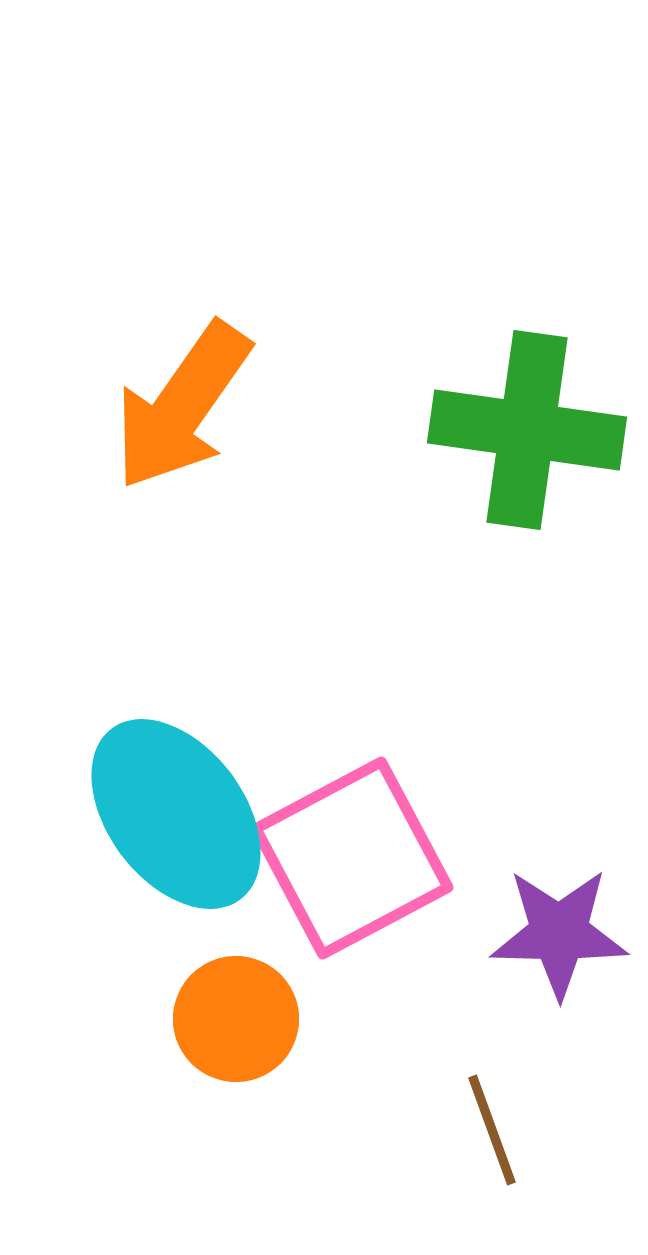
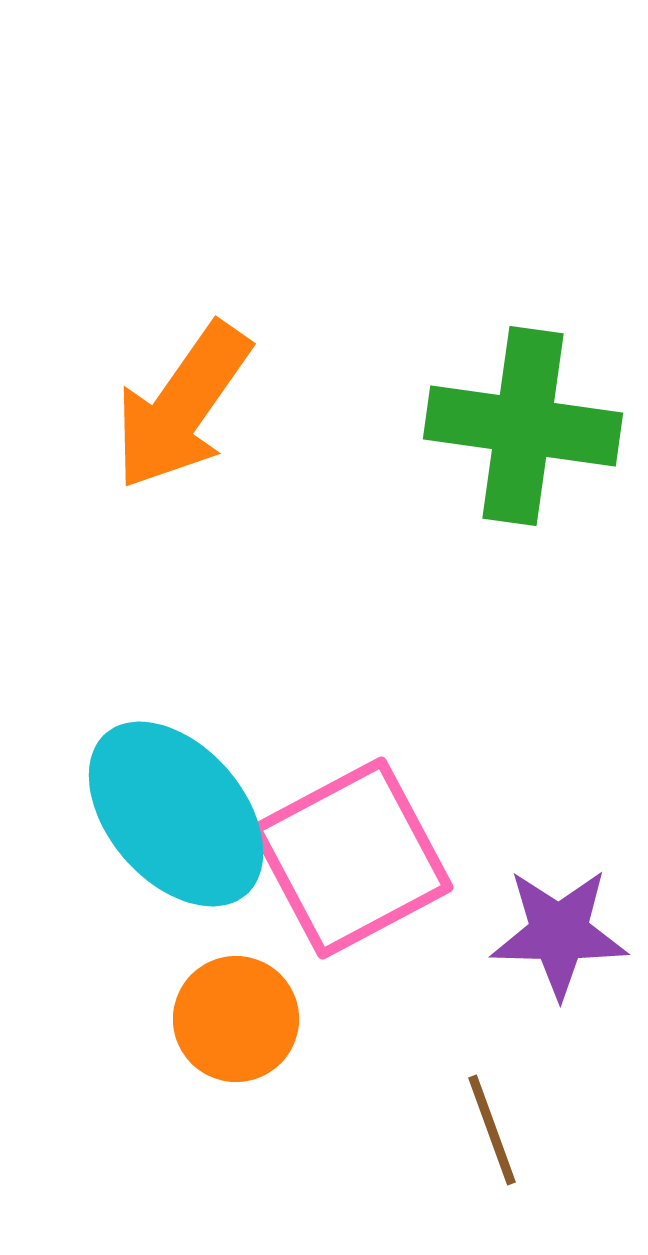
green cross: moved 4 px left, 4 px up
cyan ellipse: rotated 4 degrees counterclockwise
